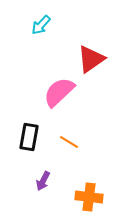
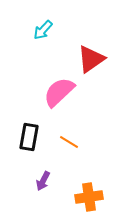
cyan arrow: moved 2 px right, 5 px down
orange cross: rotated 16 degrees counterclockwise
